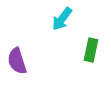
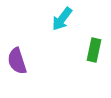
green rectangle: moved 3 px right
